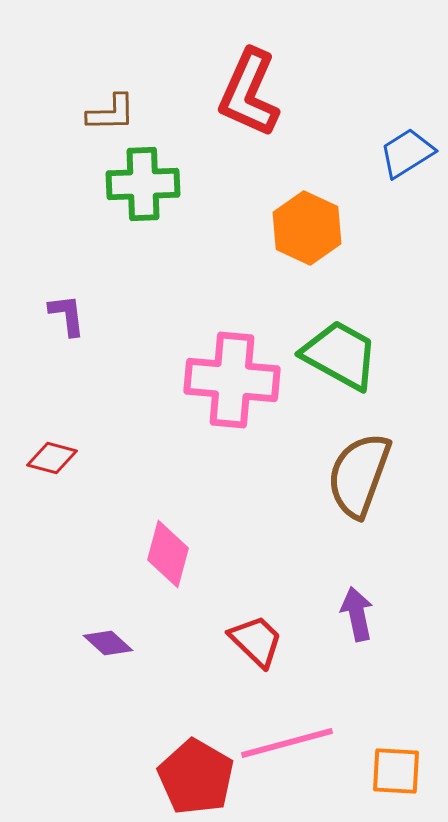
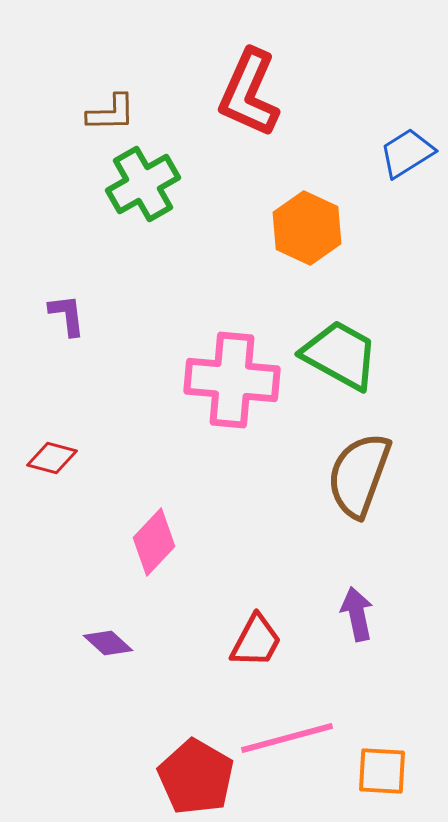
green cross: rotated 28 degrees counterclockwise
pink diamond: moved 14 px left, 12 px up; rotated 28 degrees clockwise
red trapezoid: rotated 74 degrees clockwise
pink line: moved 5 px up
orange square: moved 14 px left
